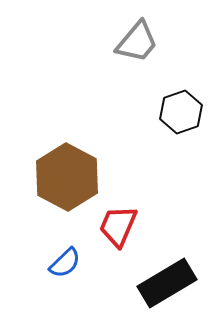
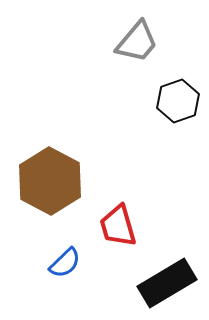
black hexagon: moved 3 px left, 11 px up
brown hexagon: moved 17 px left, 4 px down
red trapezoid: rotated 39 degrees counterclockwise
